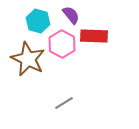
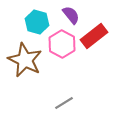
cyan hexagon: moved 1 px left, 1 px down
red rectangle: rotated 40 degrees counterclockwise
brown star: moved 3 px left, 1 px down
